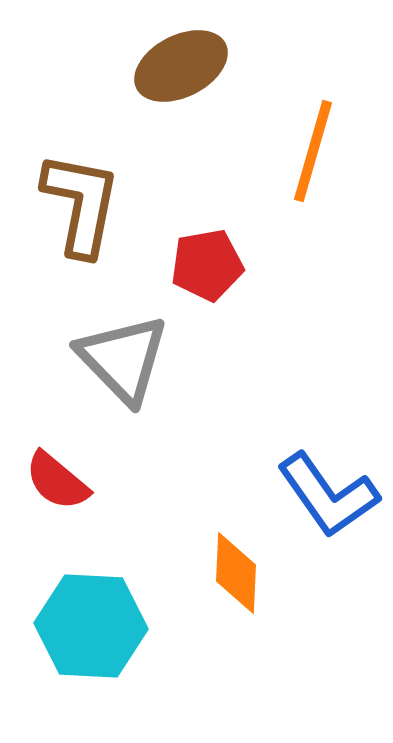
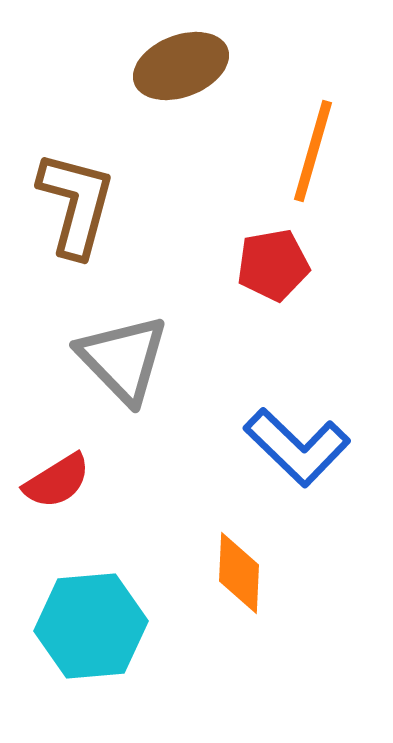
brown ellipse: rotated 6 degrees clockwise
brown L-shape: moved 5 px left; rotated 4 degrees clockwise
red pentagon: moved 66 px right
red semicircle: rotated 72 degrees counterclockwise
blue L-shape: moved 31 px left, 48 px up; rotated 11 degrees counterclockwise
orange diamond: moved 3 px right
cyan hexagon: rotated 8 degrees counterclockwise
